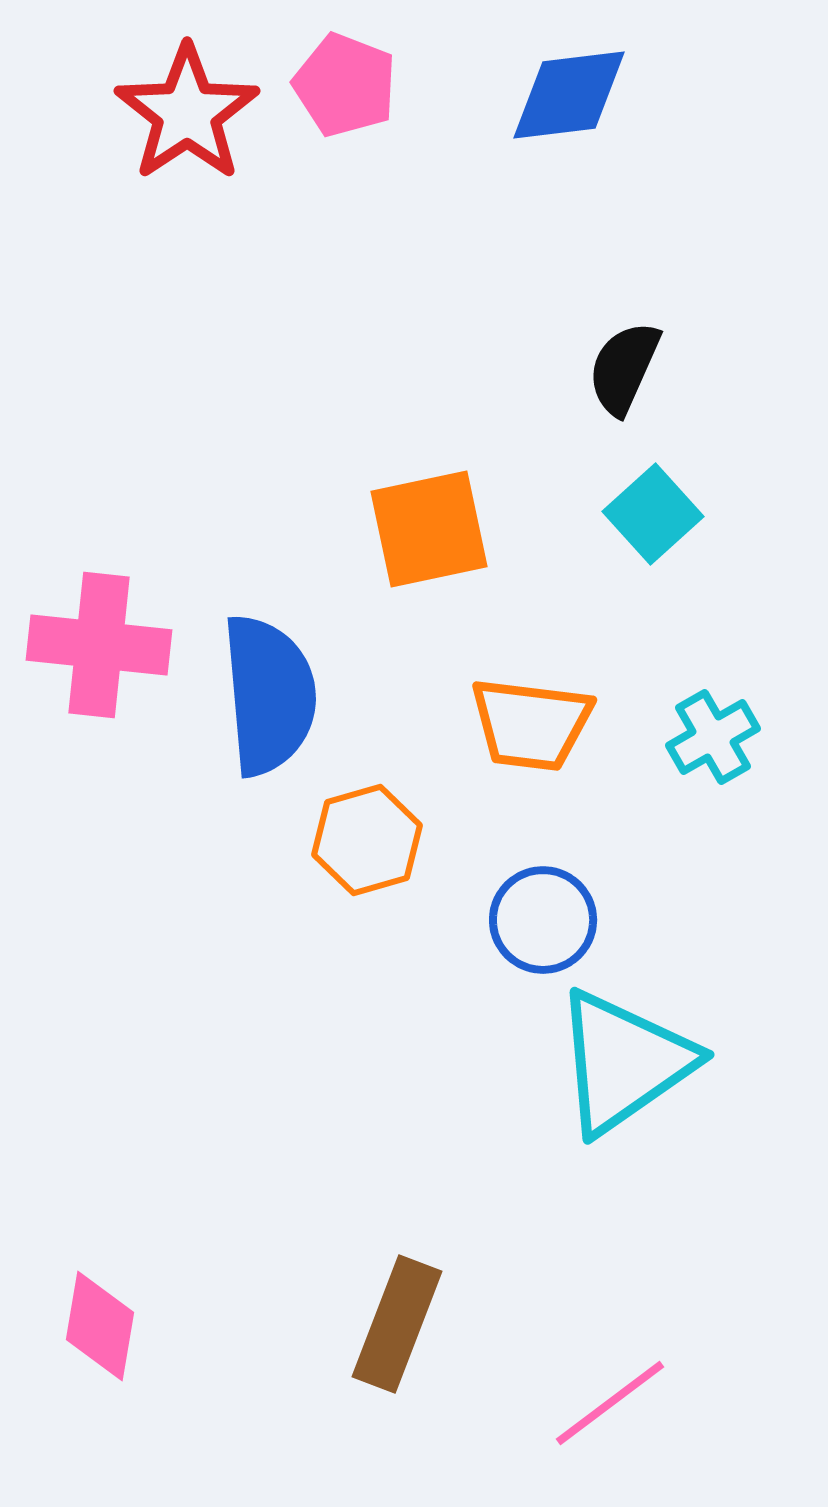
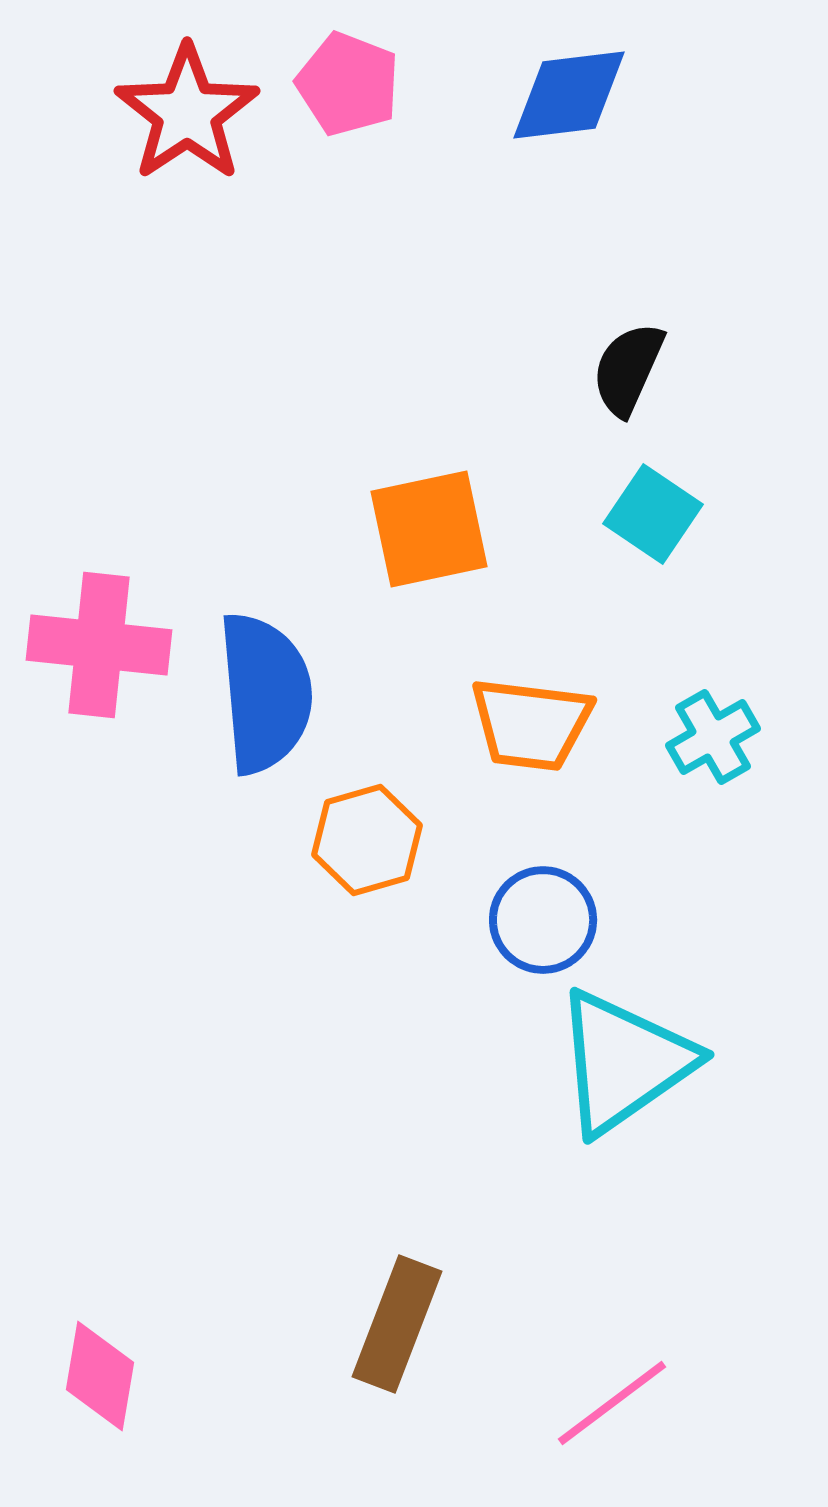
pink pentagon: moved 3 px right, 1 px up
black semicircle: moved 4 px right, 1 px down
cyan square: rotated 14 degrees counterclockwise
blue semicircle: moved 4 px left, 2 px up
pink diamond: moved 50 px down
pink line: moved 2 px right
